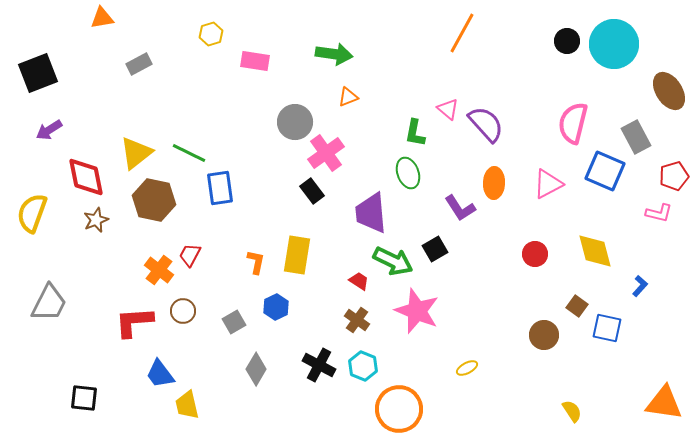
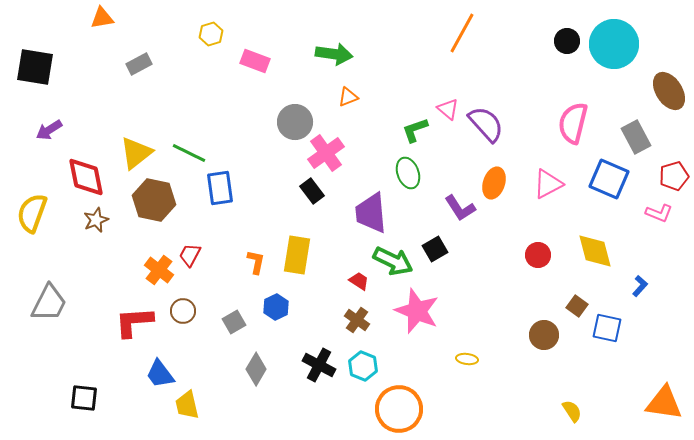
pink rectangle at (255, 61): rotated 12 degrees clockwise
black square at (38, 73): moved 3 px left, 6 px up; rotated 30 degrees clockwise
green L-shape at (415, 133): moved 3 px up; rotated 60 degrees clockwise
blue square at (605, 171): moved 4 px right, 8 px down
orange ellipse at (494, 183): rotated 16 degrees clockwise
pink L-shape at (659, 213): rotated 8 degrees clockwise
red circle at (535, 254): moved 3 px right, 1 px down
yellow ellipse at (467, 368): moved 9 px up; rotated 35 degrees clockwise
